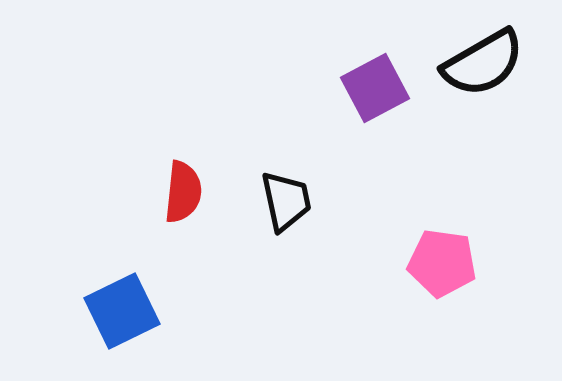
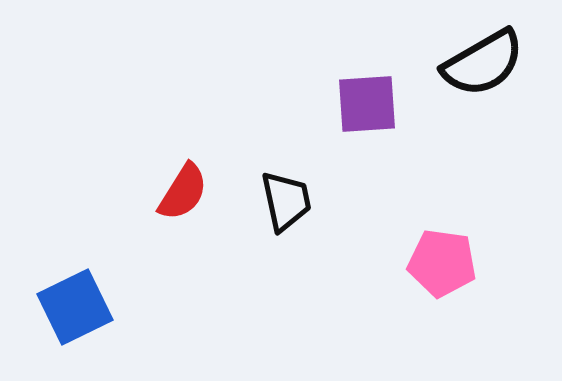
purple square: moved 8 px left, 16 px down; rotated 24 degrees clockwise
red semicircle: rotated 26 degrees clockwise
blue square: moved 47 px left, 4 px up
